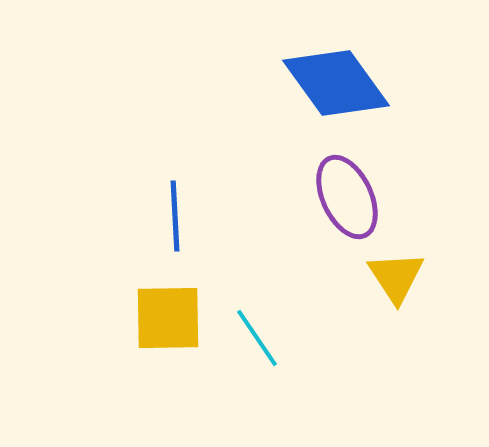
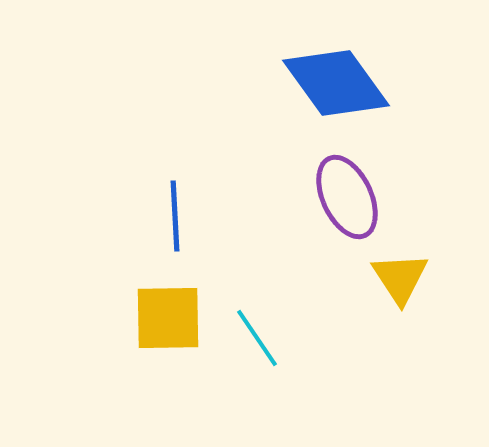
yellow triangle: moved 4 px right, 1 px down
